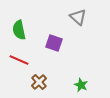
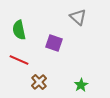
green star: rotated 16 degrees clockwise
